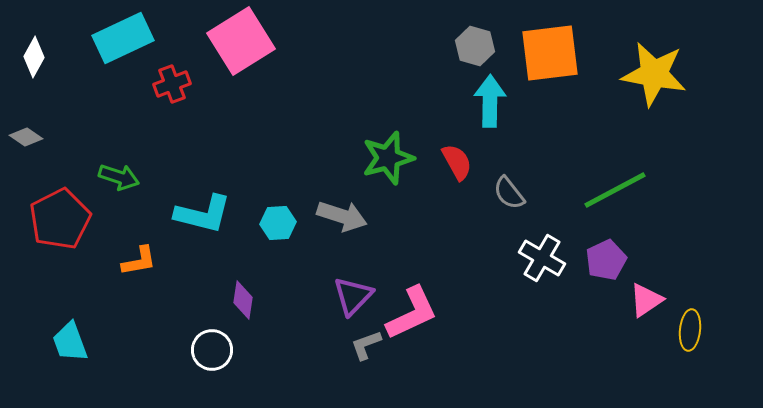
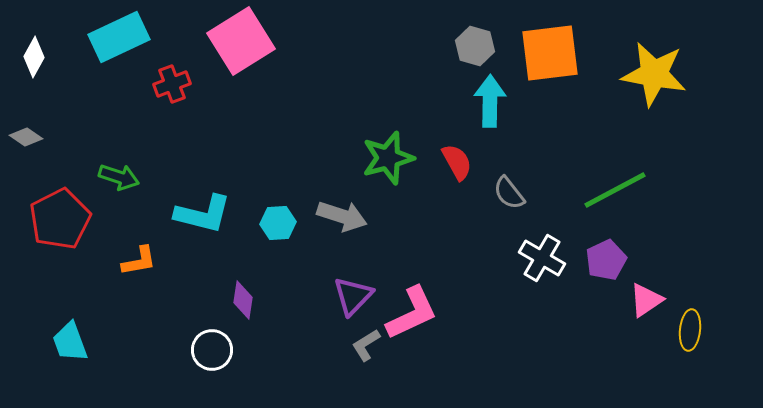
cyan rectangle: moved 4 px left, 1 px up
gray L-shape: rotated 12 degrees counterclockwise
